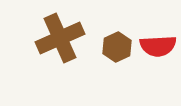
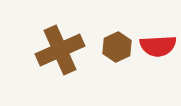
brown cross: moved 12 px down
